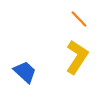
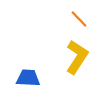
blue trapezoid: moved 3 px right, 6 px down; rotated 40 degrees counterclockwise
